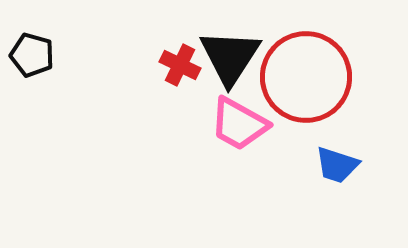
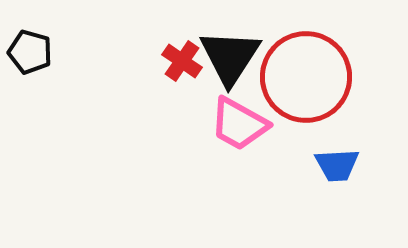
black pentagon: moved 2 px left, 3 px up
red cross: moved 2 px right, 4 px up; rotated 9 degrees clockwise
blue trapezoid: rotated 21 degrees counterclockwise
